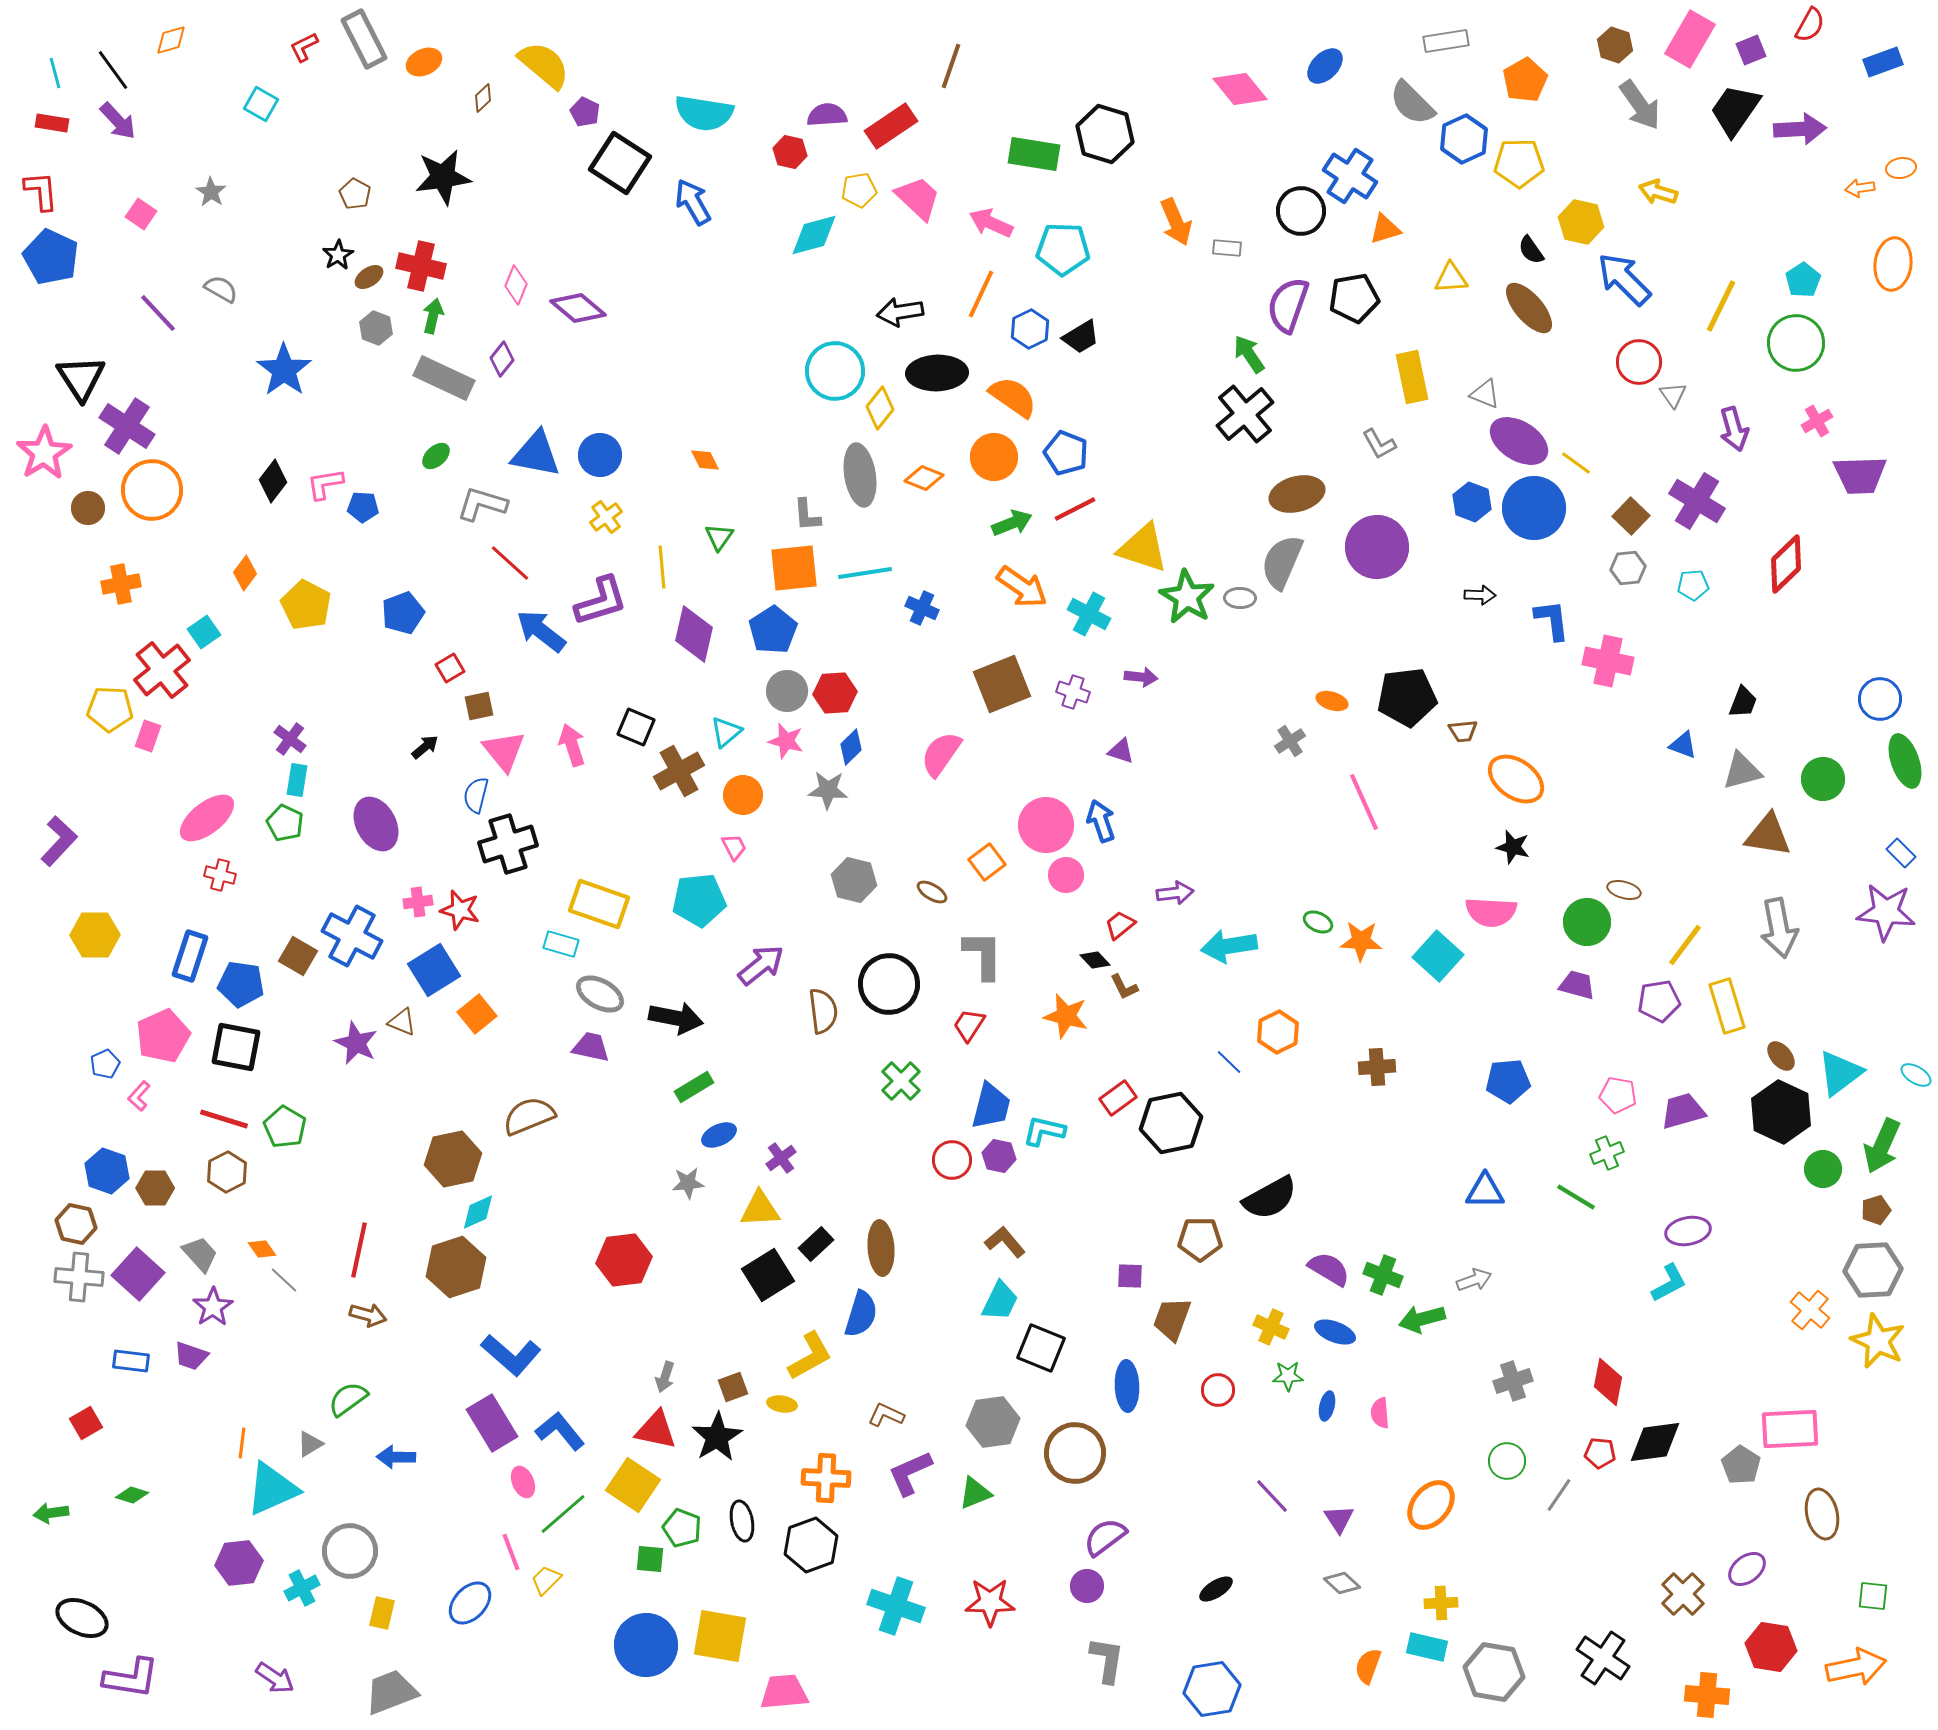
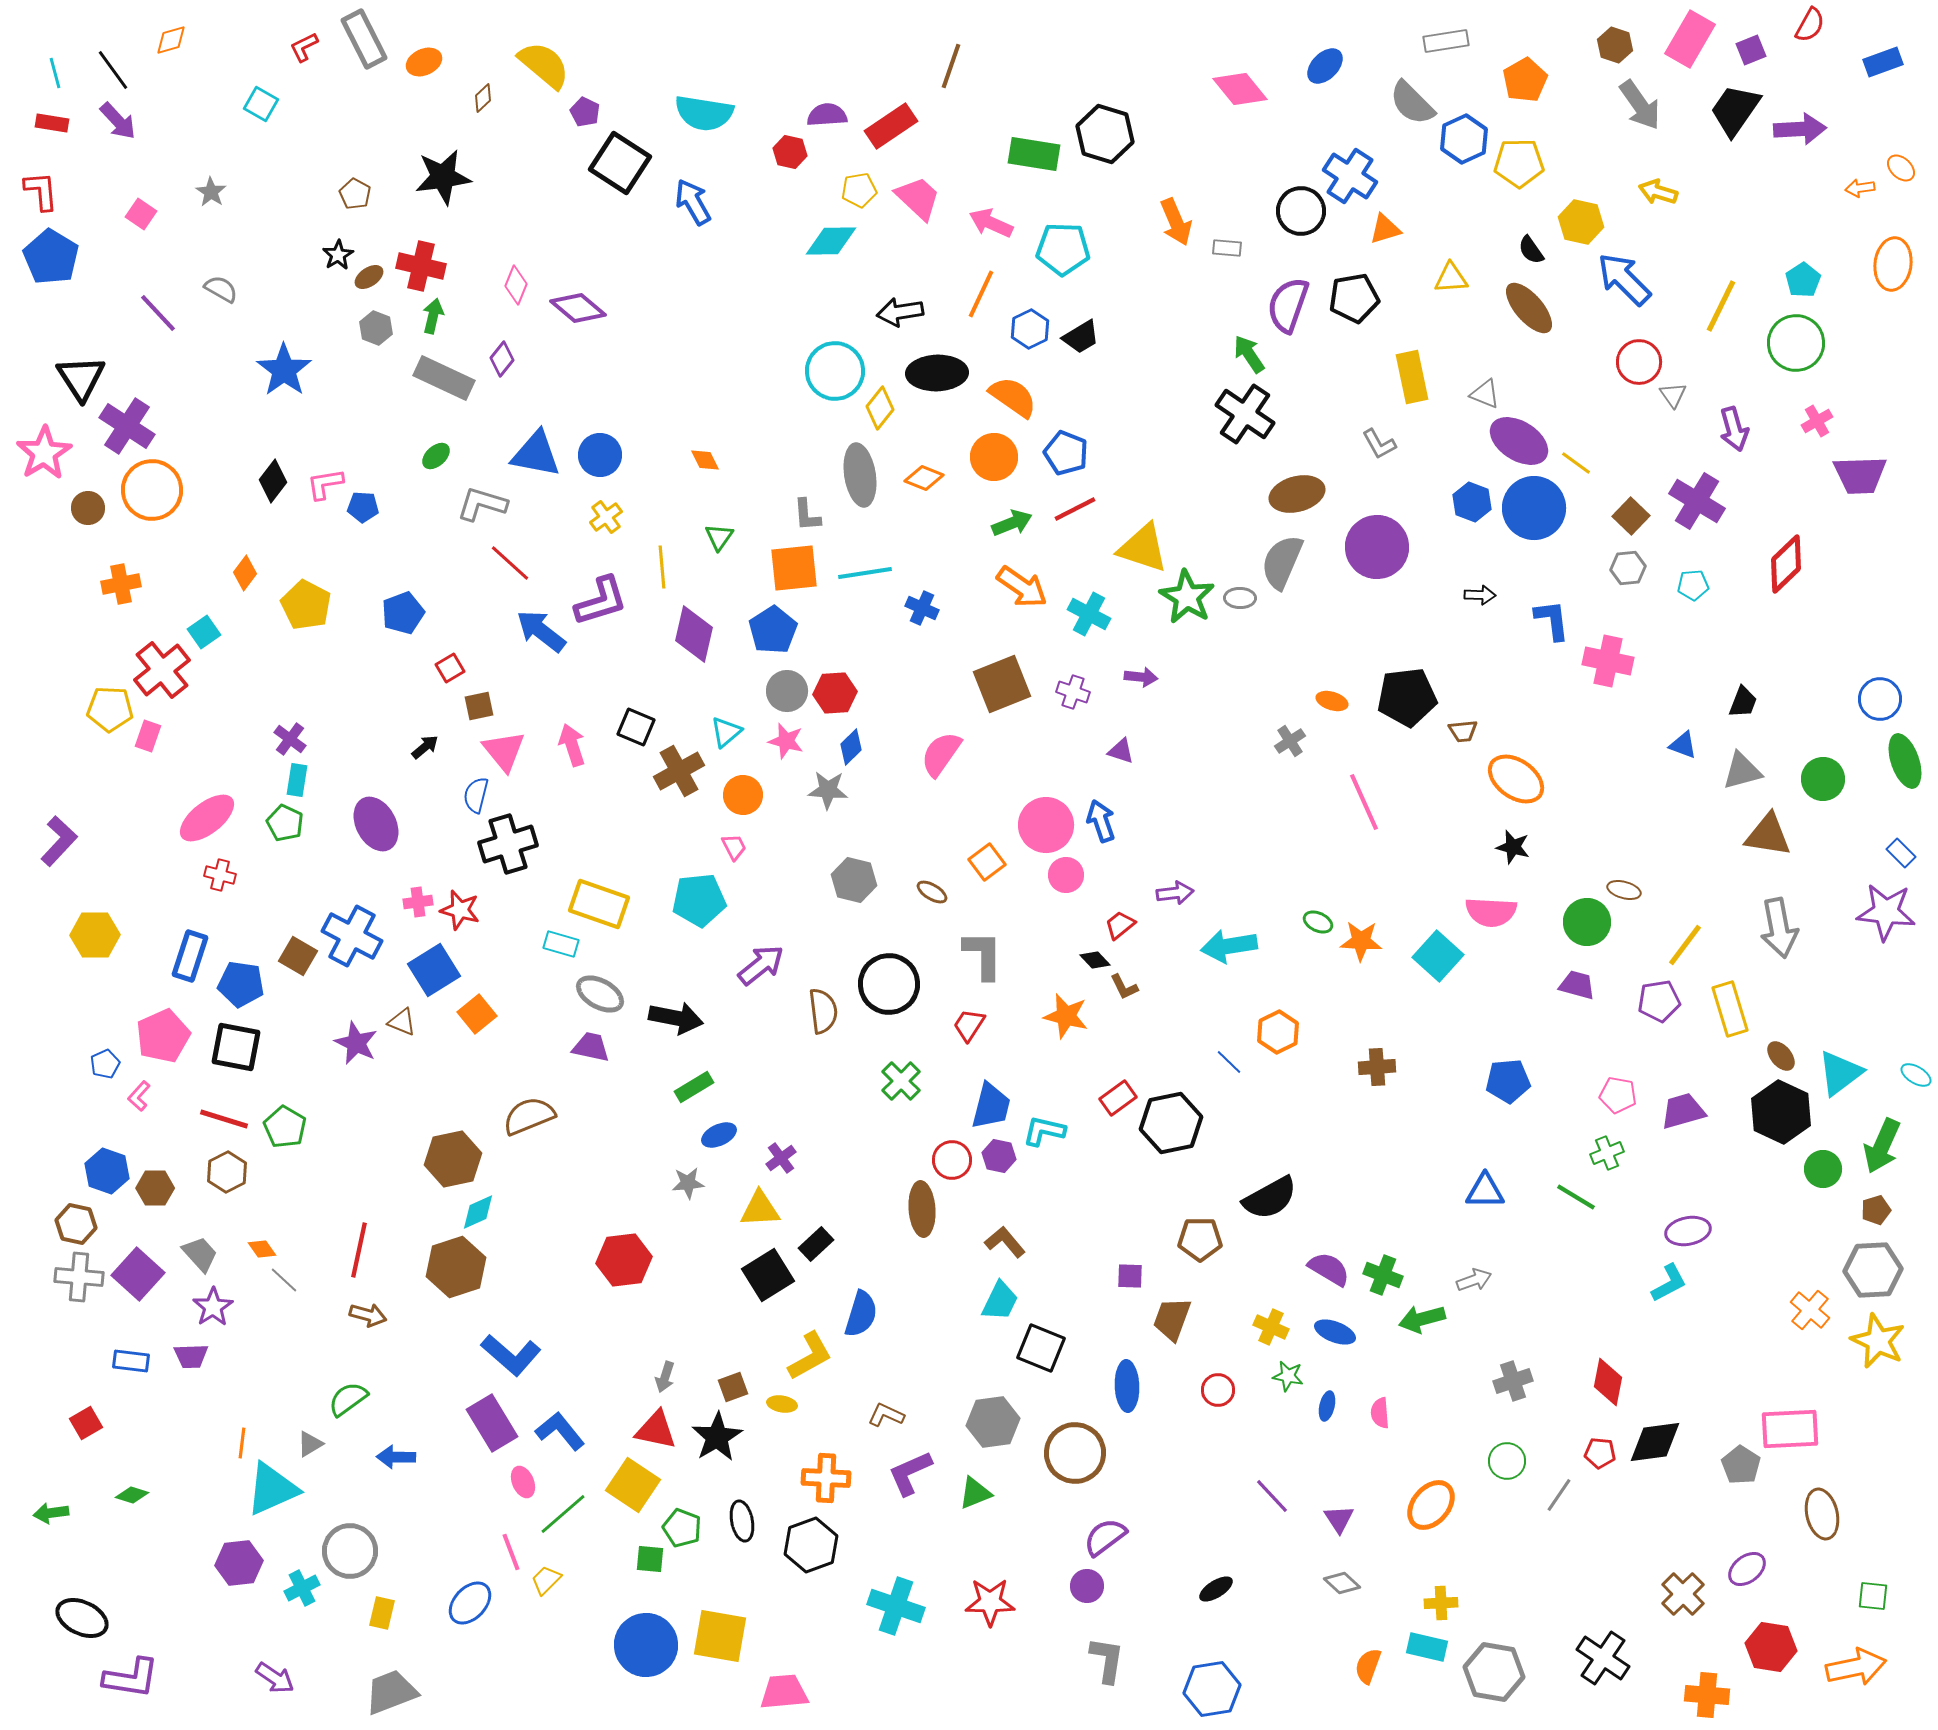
orange ellipse at (1901, 168): rotated 52 degrees clockwise
cyan diamond at (814, 235): moved 17 px right, 6 px down; rotated 14 degrees clockwise
blue pentagon at (51, 257): rotated 6 degrees clockwise
black cross at (1245, 414): rotated 16 degrees counterclockwise
yellow rectangle at (1727, 1006): moved 3 px right, 3 px down
brown ellipse at (881, 1248): moved 41 px right, 39 px up
purple trapezoid at (191, 1356): rotated 21 degrees counterclockwise
green star at (1288, 1376): rotated 12 degrees clockwise
